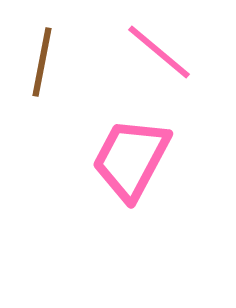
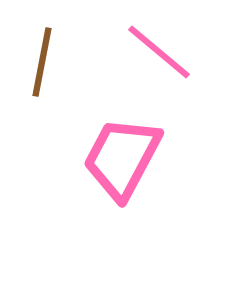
pink trapezoid: moved 9 px left, 1 px up
